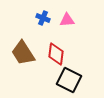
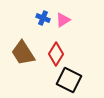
pink triangle: moved 4 px left; rotated 28 degrees counterclockwise
red diamond: rotated 25 degrees clockwise
